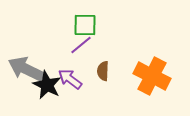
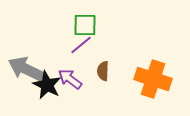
orange cross: moved 1 px right, 3 px down; rotated 9 degrees counterclockwise
